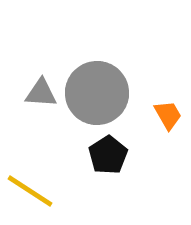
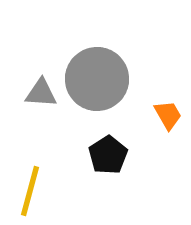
gray circle: moved 14 px up
yellow line: rotated 72 degrees clockwise
